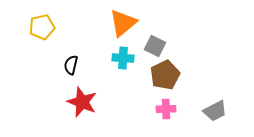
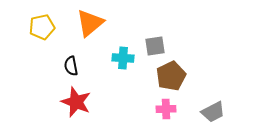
orange triangle: moved 33 px left
gray square: rotated 35 degrees counterclockwise
black semicircle: moved 1 px down; rotated 24 degrees counterclockwise
brown pentagon: moved 6 px right, 1 px down
red star: moved 6 px left
gray trapezoid: moved 2 px left, 1 px down
